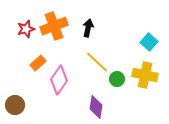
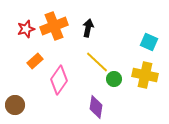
cyan square: rotated 18 degrees counterclockwise
orange rectangle: moved 3 px left, 2 px up
green circle: moved 3 px left
